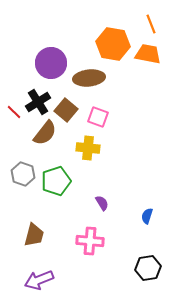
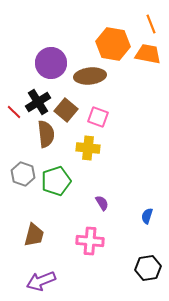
brown ellipse: moved 1 px right, 2 px up
brown semicircle: moved 1 px right, 1 px down; rotated 44 degrees counterclockwise
purple arrow: moved 2 px right, 1 px down
